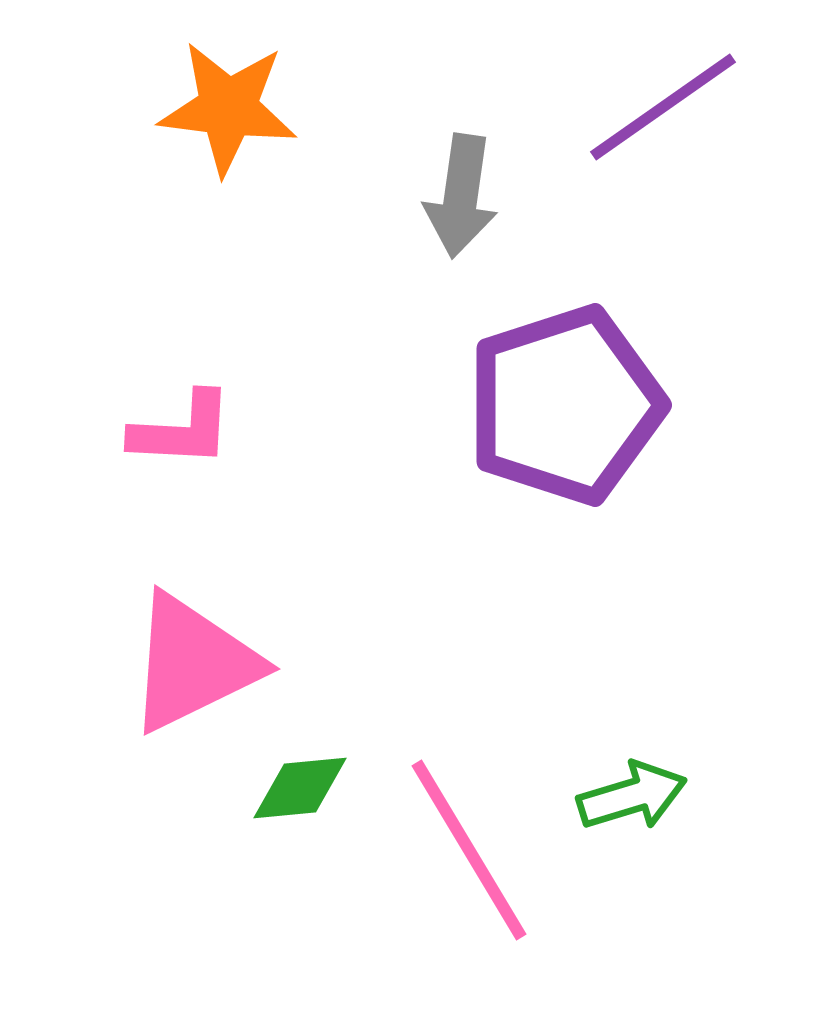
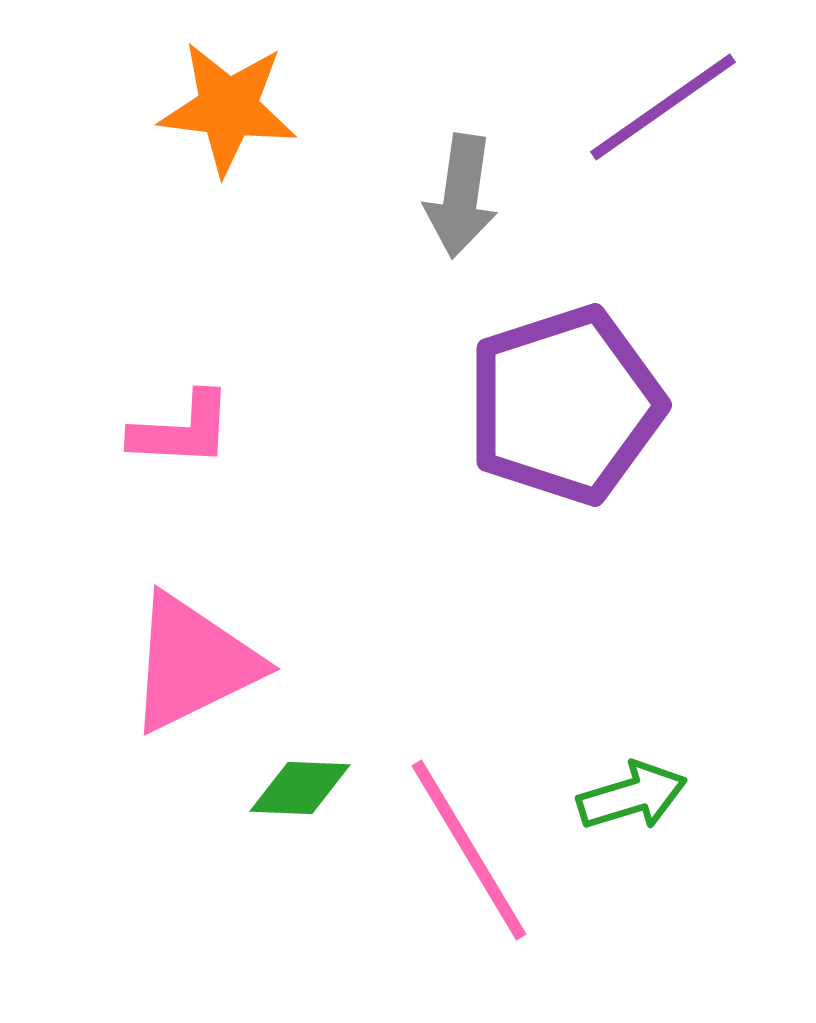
green diamond: rotated 8 degrees clockwise
